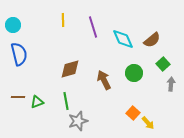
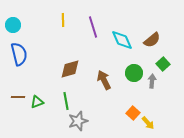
cyan diamond: moved 1 px left, 1 px down
gray arrow: moved 19 px left, 3 px up
